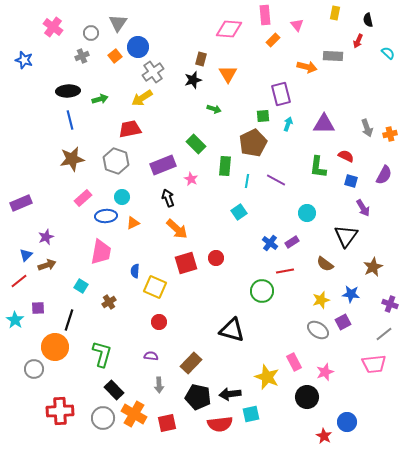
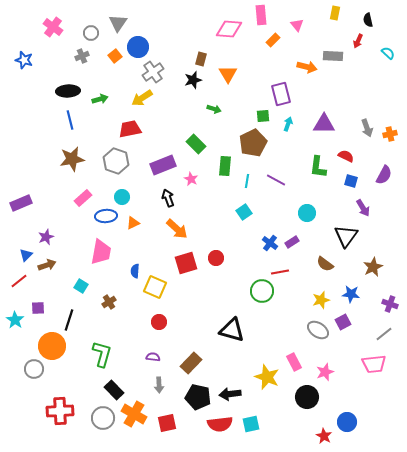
pink rectangle at (265, 15): moved 4 px left
cyan square at (239, 212): moved 5 px right
red line at (285, 271): moved 5 px left, 1 px down
orange circle at (55, 347): moved 3 px left, 1 px up
purple semicircle at (151, 356): moved 2 px right, 1 px down
cyan square at (251, 414): moved 10 px down
